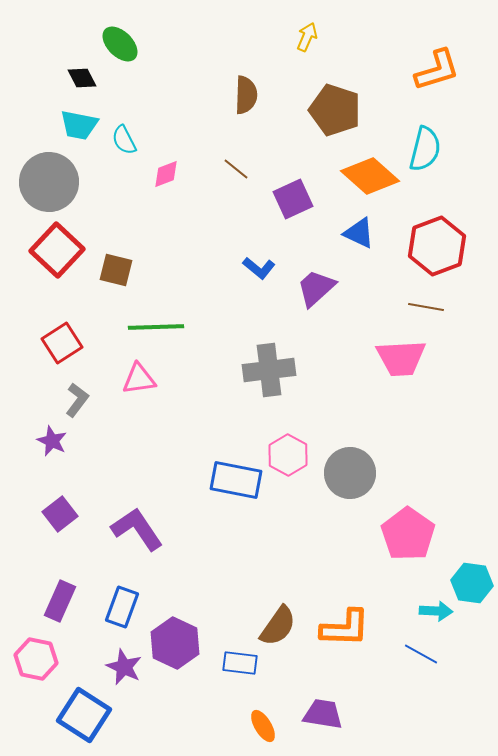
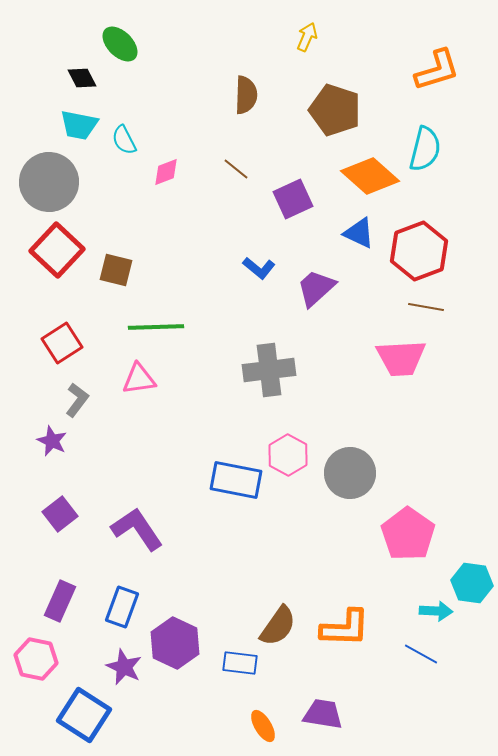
pink diamond at (166, 174): moved 2 px up
red hexagon at (437, 246): moved 18 px left, 5 px down
